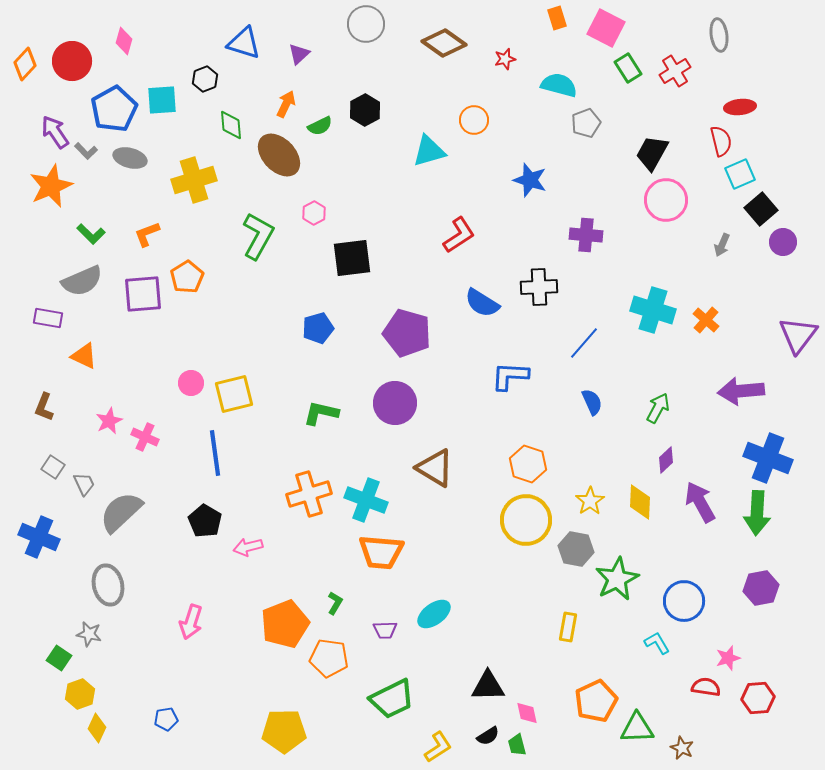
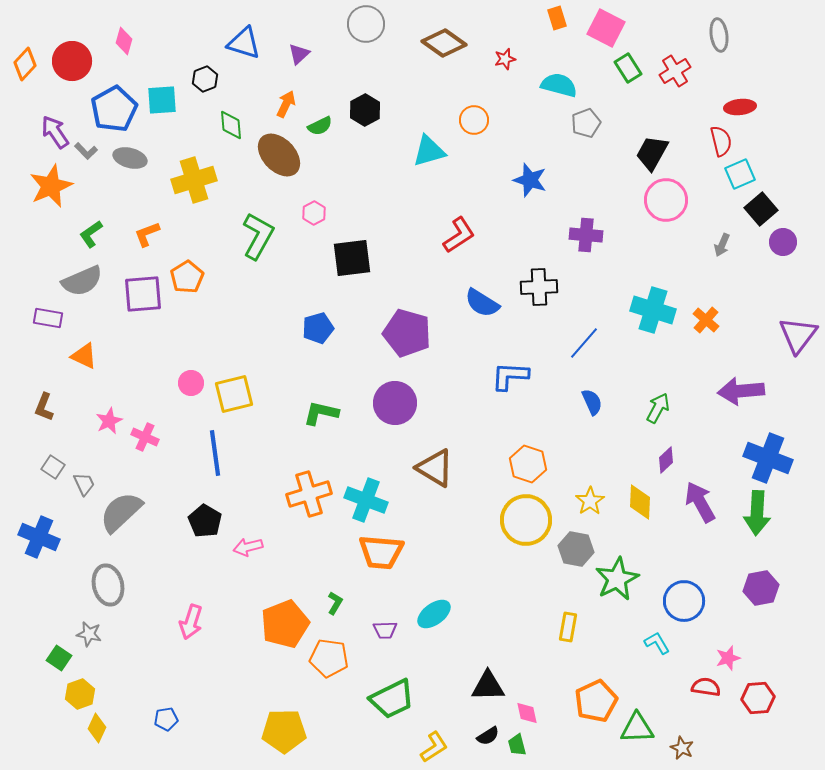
green L-shape at (91, 234): rotated 100 degrees clockwise
yellow L-shape at (438, 747): moved 4 px left
